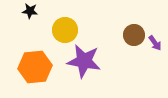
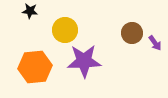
brown circle: moved 2 px left, 2 px up
purple star: rotated 12 degrees counterclockwise
